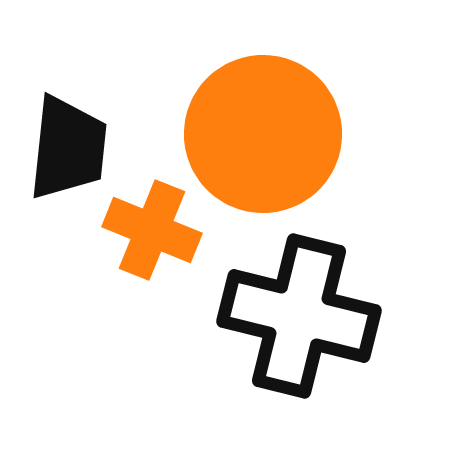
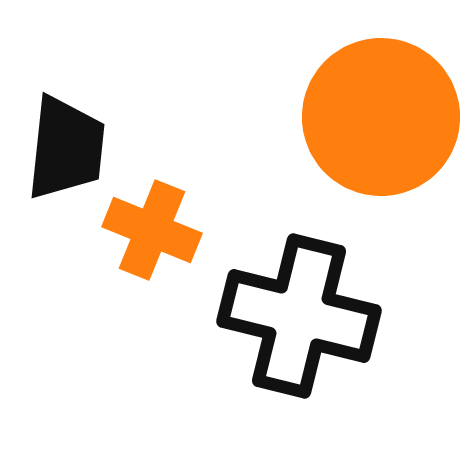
orange circle: moved 118 px right, 17 px up
black trapezoid: moved 2 px left
